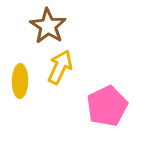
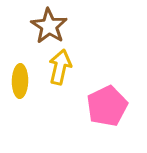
brown star: moved 1 px right
yellow arrow: rotated 12 degrees counterclockwise
